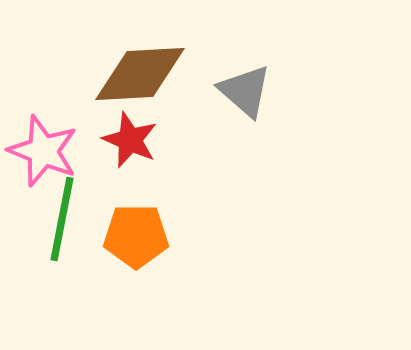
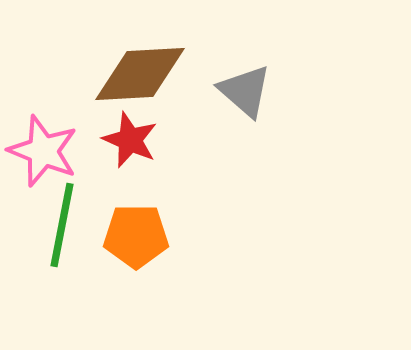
green line: moved 6 px down
